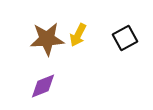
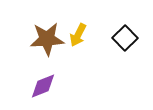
black square: rotated 15 degrees counterclockwise
